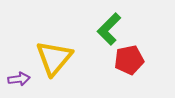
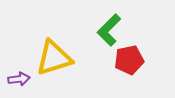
green L-shape: moved 1 px down
yellow triangle: rotated 33 degrees clockwise
